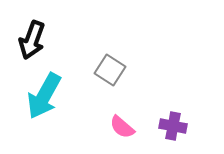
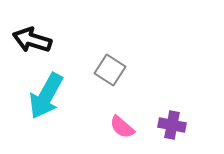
black arrow: rotated 87 degrees clockwise
cyan arrow: moved 2 px right
purple cross: moved 1 px left, 1 px up
